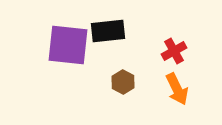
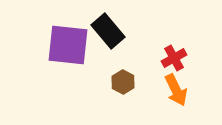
black rectangle: rotated 56 degrees clockwise
red cross: moved 7 px down
orange arrow: moved 1 px left, 1 px down
